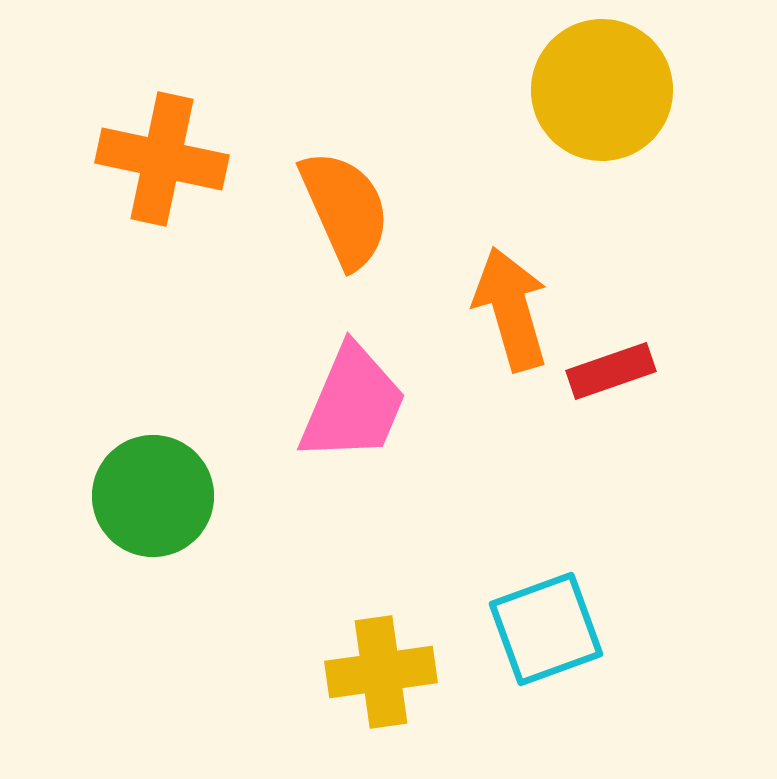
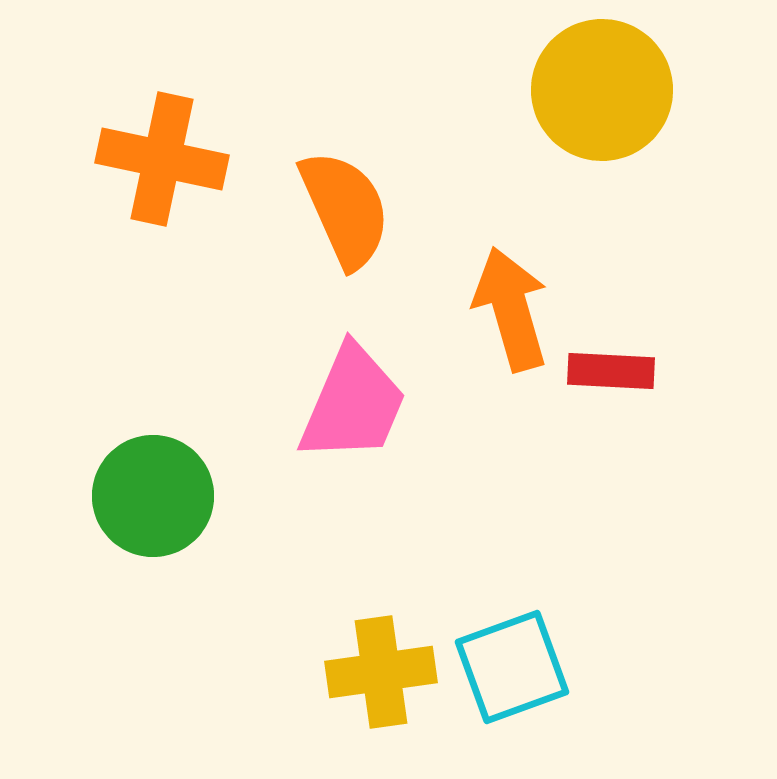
red rectangle: rotated 22 degrees clockwise
cyan square: moved 34 px left, 38 px down
